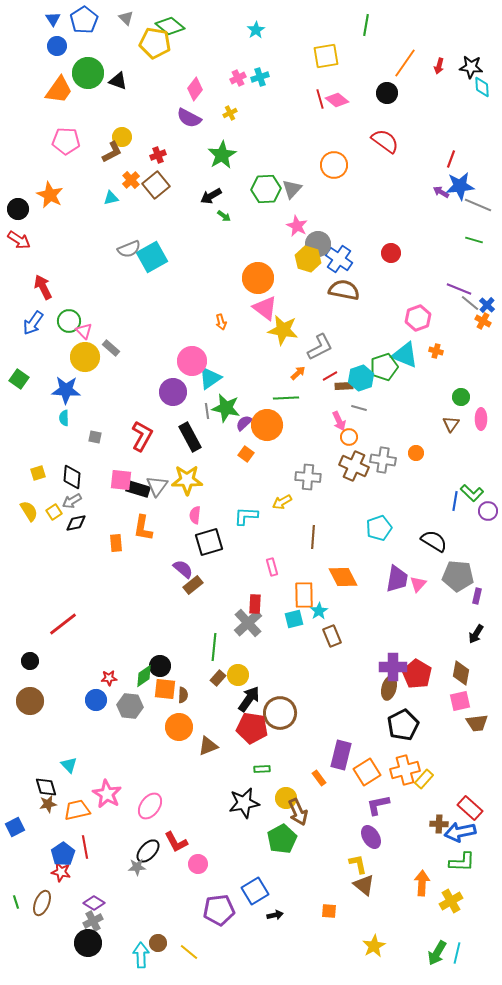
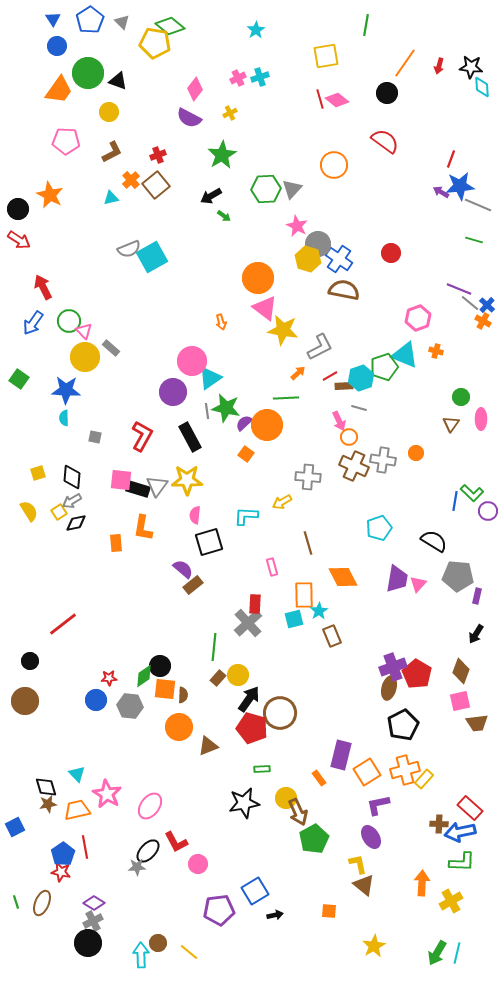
gray triangle at (126, 18): moved 4 px left, 4 px down
blue pentagon at (84, 20): moved 6 px right
yellow circle at (122, 137): moved 13 px left, 25 px up
yellow square at (54, 512): moved 5 px right
brown line at (313, 537): moved 5 px left, 6 px down; rotated 20 degrees counterclockwise
purple cross at (393, 667): rotated 20 degrees counterclockwise
brown diamond at (461, 673): moved 2 px up; rotated 10 degrees clockwise
brown circle at (30, 701): moved 5 px left
red pentagon at (252, 728): rotated 8 degrees clockwise
cyan triangle at (69, 765): moved 8 px right, 9 px down
green pentagon at (282, 839): moved 32 px right
